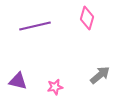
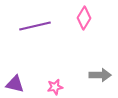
pink diamond: moved 3 px left; rotated 15 degrees clockwise
gray arrow: rotated 40 degrees clockwise
purple triangle: moved 3 px left, 3 px down
